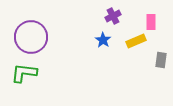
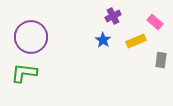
pink rectangle: moved 4 px right; rotated 49 degrees counterclockwise
